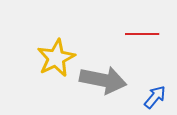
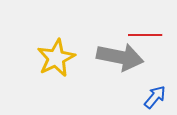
red line: moved 3 px right, 1 px down
gray arrow: moved 17 px right, 23 px up
